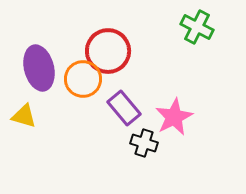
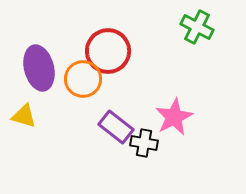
purple rectangle: moved 8 px left, 19 px down; rotated 12 degrees counterclockwise
black cross: rotated 8 degrees counterclockwise
